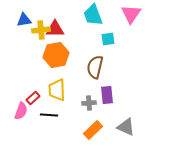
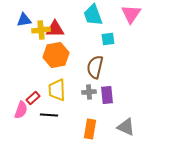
gray cross: moved 11 px up
pink semicircle: moved 1 px up
orange rectangle: moved 3 px left, 1 px up; rotated 36 degrees counterclockwise
